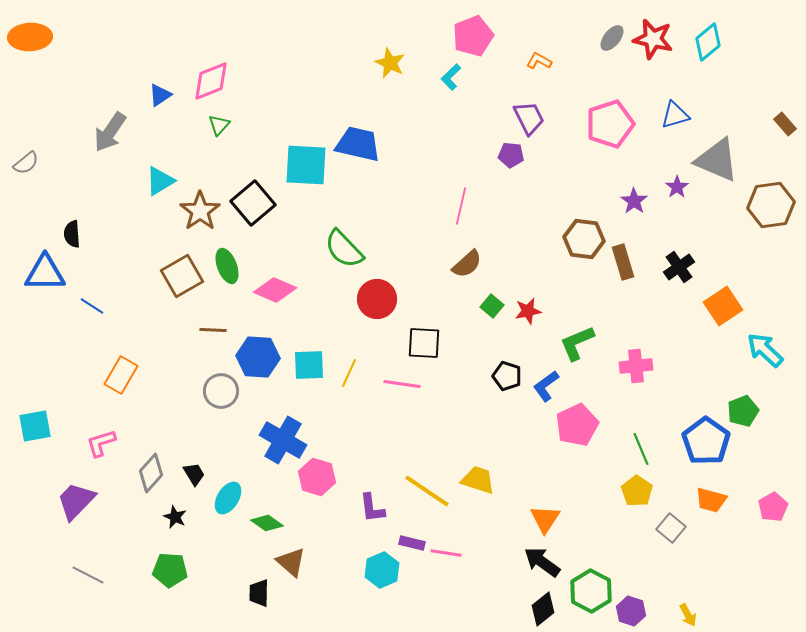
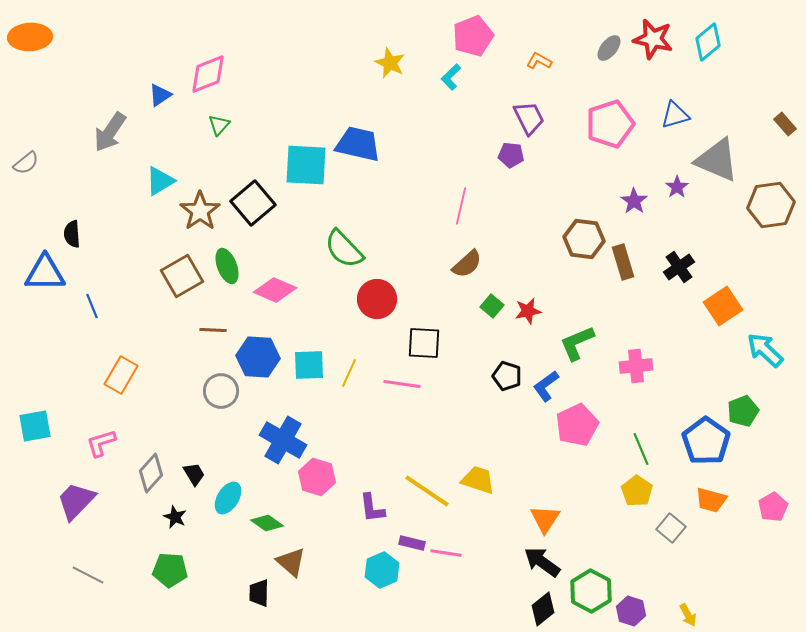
gray ellipse at (612, 38): moved 3 px left, 10 px down
pink diamond at (211, 81): moved 3 px left, 7 px up
blue line at (92, 306): rotated 35 degrees clockwise
